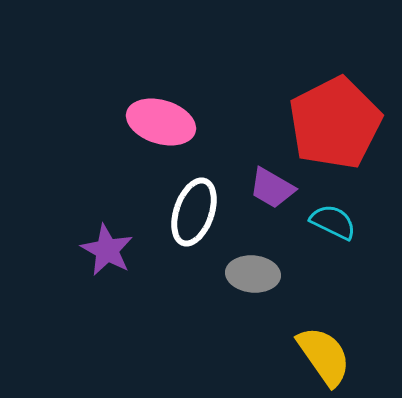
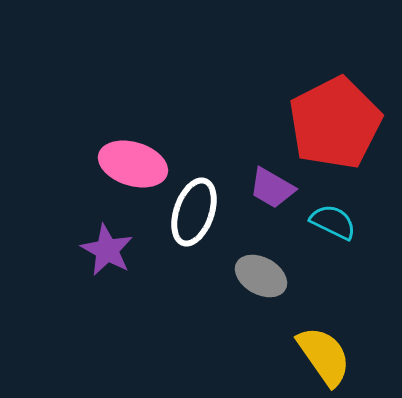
pink ellipse: moved 28 px left, 42 px down
gray ellipse: moved 8 px right, 2 px down; rotated 24 degrees clockwise
